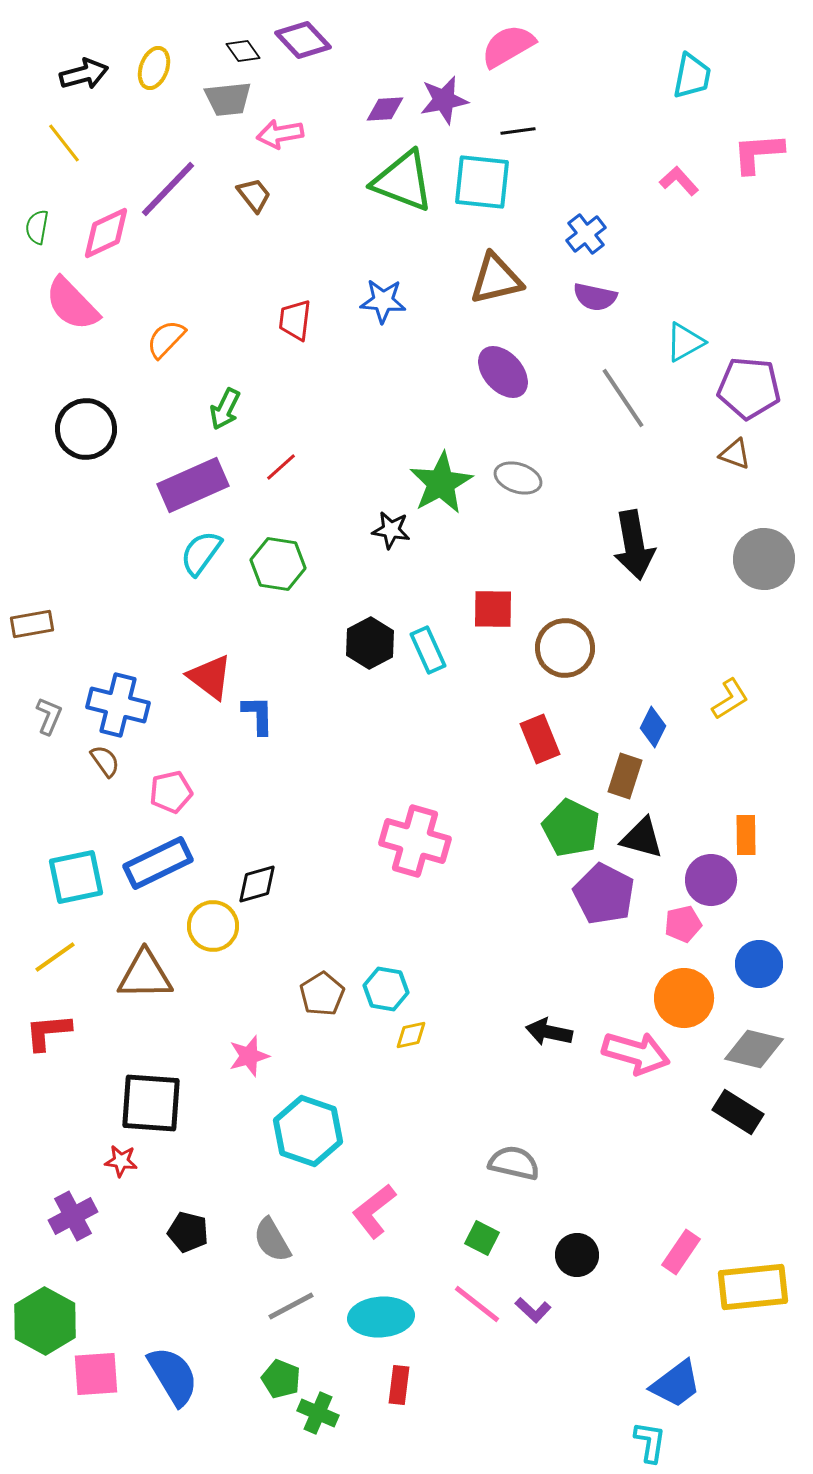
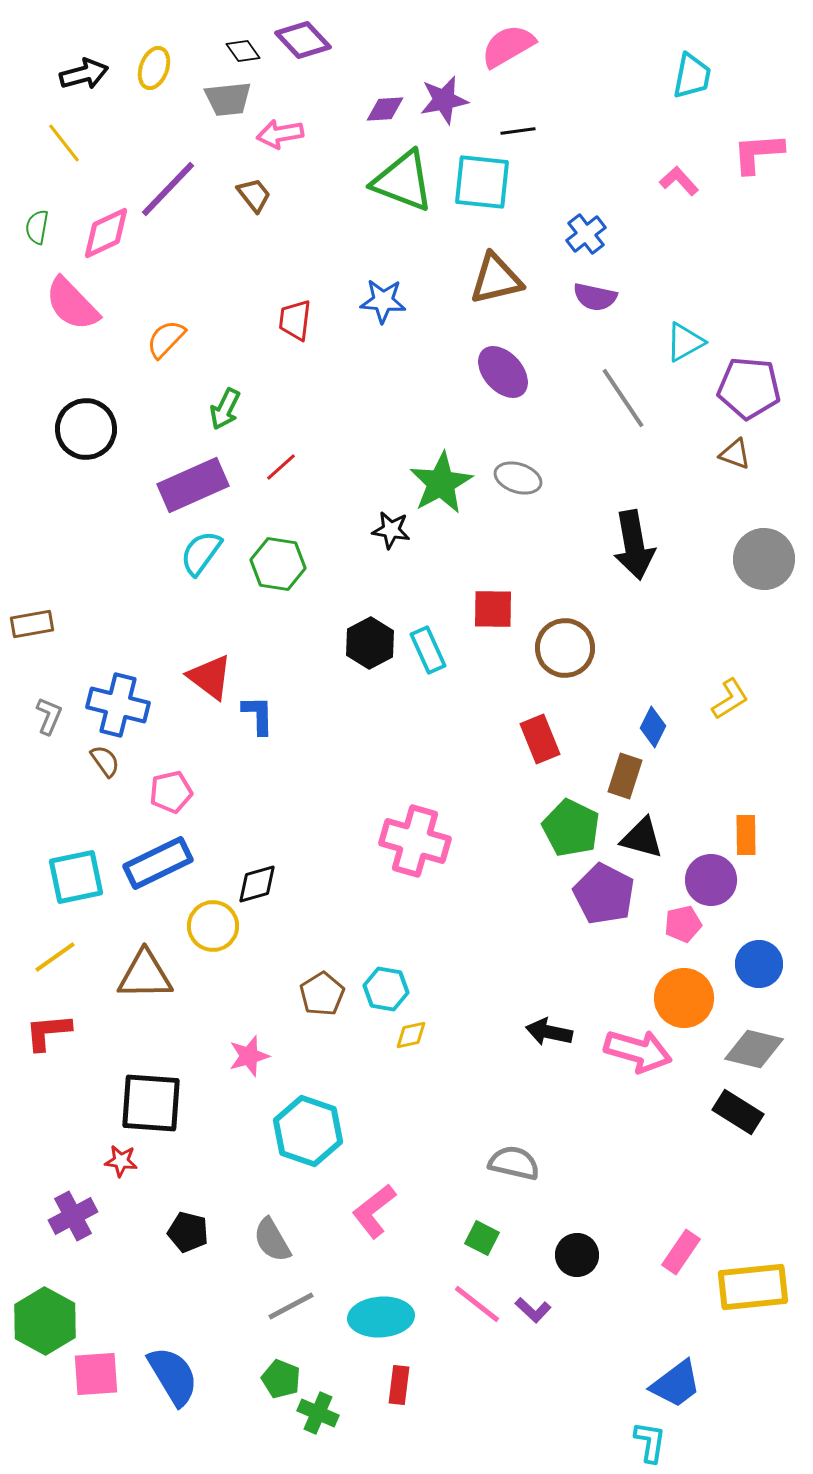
pink arrow at (636, 1053): moved 2 px right, 2 px up
